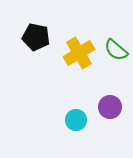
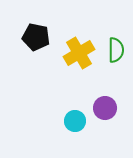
green semicircle: rotated 130 degrees counterclockwise
purple circle: moved 5 px left, 1 px down
cyan circle: moved 1 px left, 1 px down
